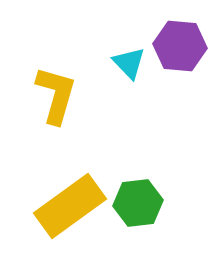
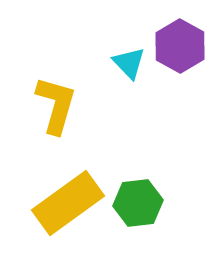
purple hexagon: rotated 24 degrees clockwise
yellow L-shape: moved 10 px down
yellow rectangle: moved 2 px left, 3 px up
